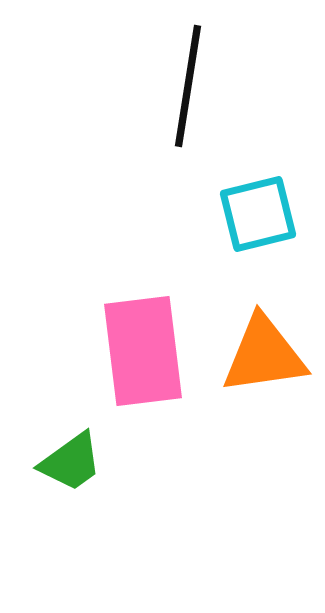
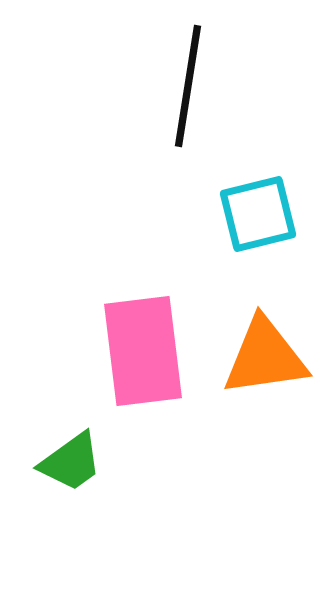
orange triangle: moved 1 px right, 2 px down
